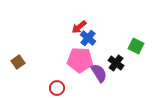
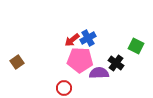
red arrow: moved 7 px left, 13 px down
blue cross: rotated 21 degrees clockwise
brown square: moved 1 px left
purple semicircle: rotated 60 degrees counterclockwise
red circle: moved 7 px right
